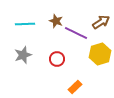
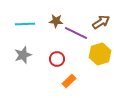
brown star: rotated 16 degrees counterclockwise
orange rectangle: moved 6 px left, 6 px up
